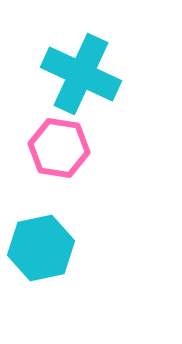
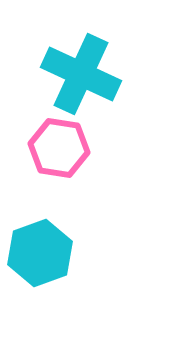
cyan hexagon: moved 1 px left, 5 px down; rotated 8 degrees counterclockwise
